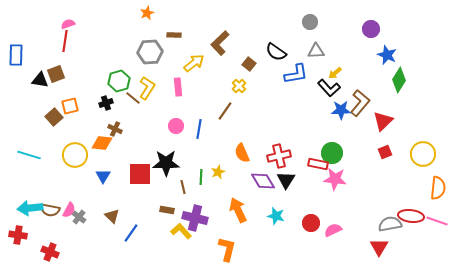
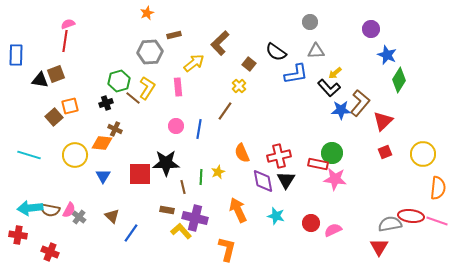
brown rectangle at (174, 35): rotated 16 degrees counterclockwise
purple diamond at (263, 181): rotated 20 degrees clockwise
